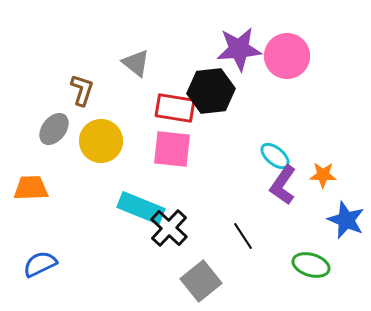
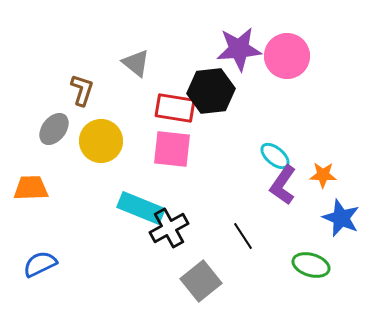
blue star: moved 5 px left, 2 px up
black cross: rotated 18 degrees clockwise
